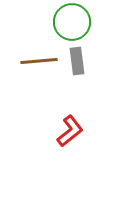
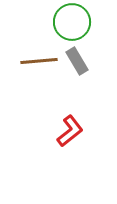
gray rectangle: rotated 24 degrees counterclockwise
